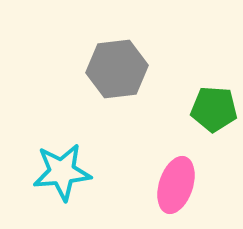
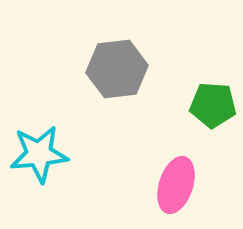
green pentagon: moved 1 px left, 4 px up
cyan star: moved 23 px left, 18 px up
